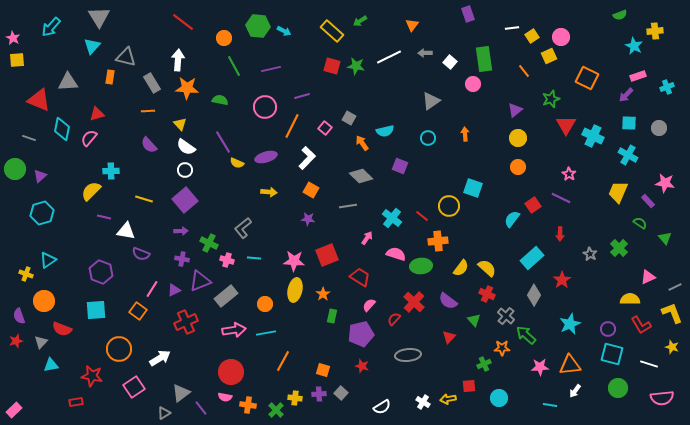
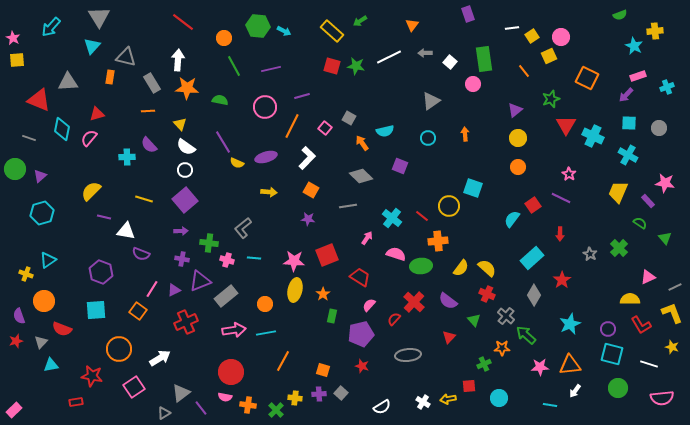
cyan cross at (111, 171): moved 16 px right, 14 px up
green cross at (209, 243): rotated 18 degrees counterclockwise
